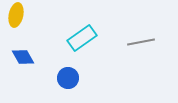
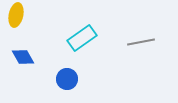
blue circle: moved 1 px left, 1 px down
